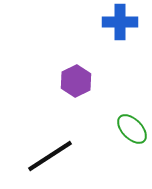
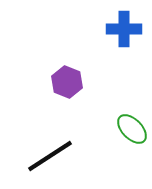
blue cross: moved 4 px right, 7 px down
purple hexagon: moved 9 px left, 1 px down; rotated 12 degrees counterclockwise
